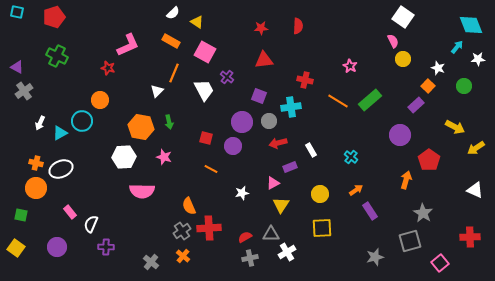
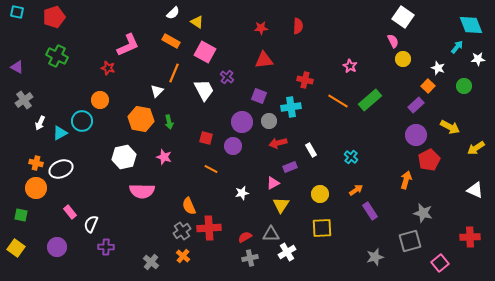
gray cross at (24, 91): moved 9 px down
orange hexagon at (141, 127): moved 8 px up
yellow arrow at (455, 127): moved 5 px left
purple circle at (400, 135): moved 16 px right
white hexagon at (124, 157): rotated 10 degrees counterclockwise
red pentagon at (429, 160): rotated 10 degrees clockwise
gray star at (423, 213): rotated 18 degrees counterclockwise
